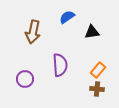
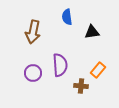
blue semicircle: rotated 63 degrees counterclockwise
purple circle: moved 8 px right, 6 px up
brown cross: moved 16 px left, 3 px up
